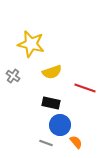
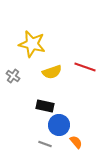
yellow star: moved 1 px right
red line: moved 21 px up
black rectangle: moved 6 px left, 3 px down
blue circle: moved 1 px left
gray line: moved 1 px left, 1 px down
